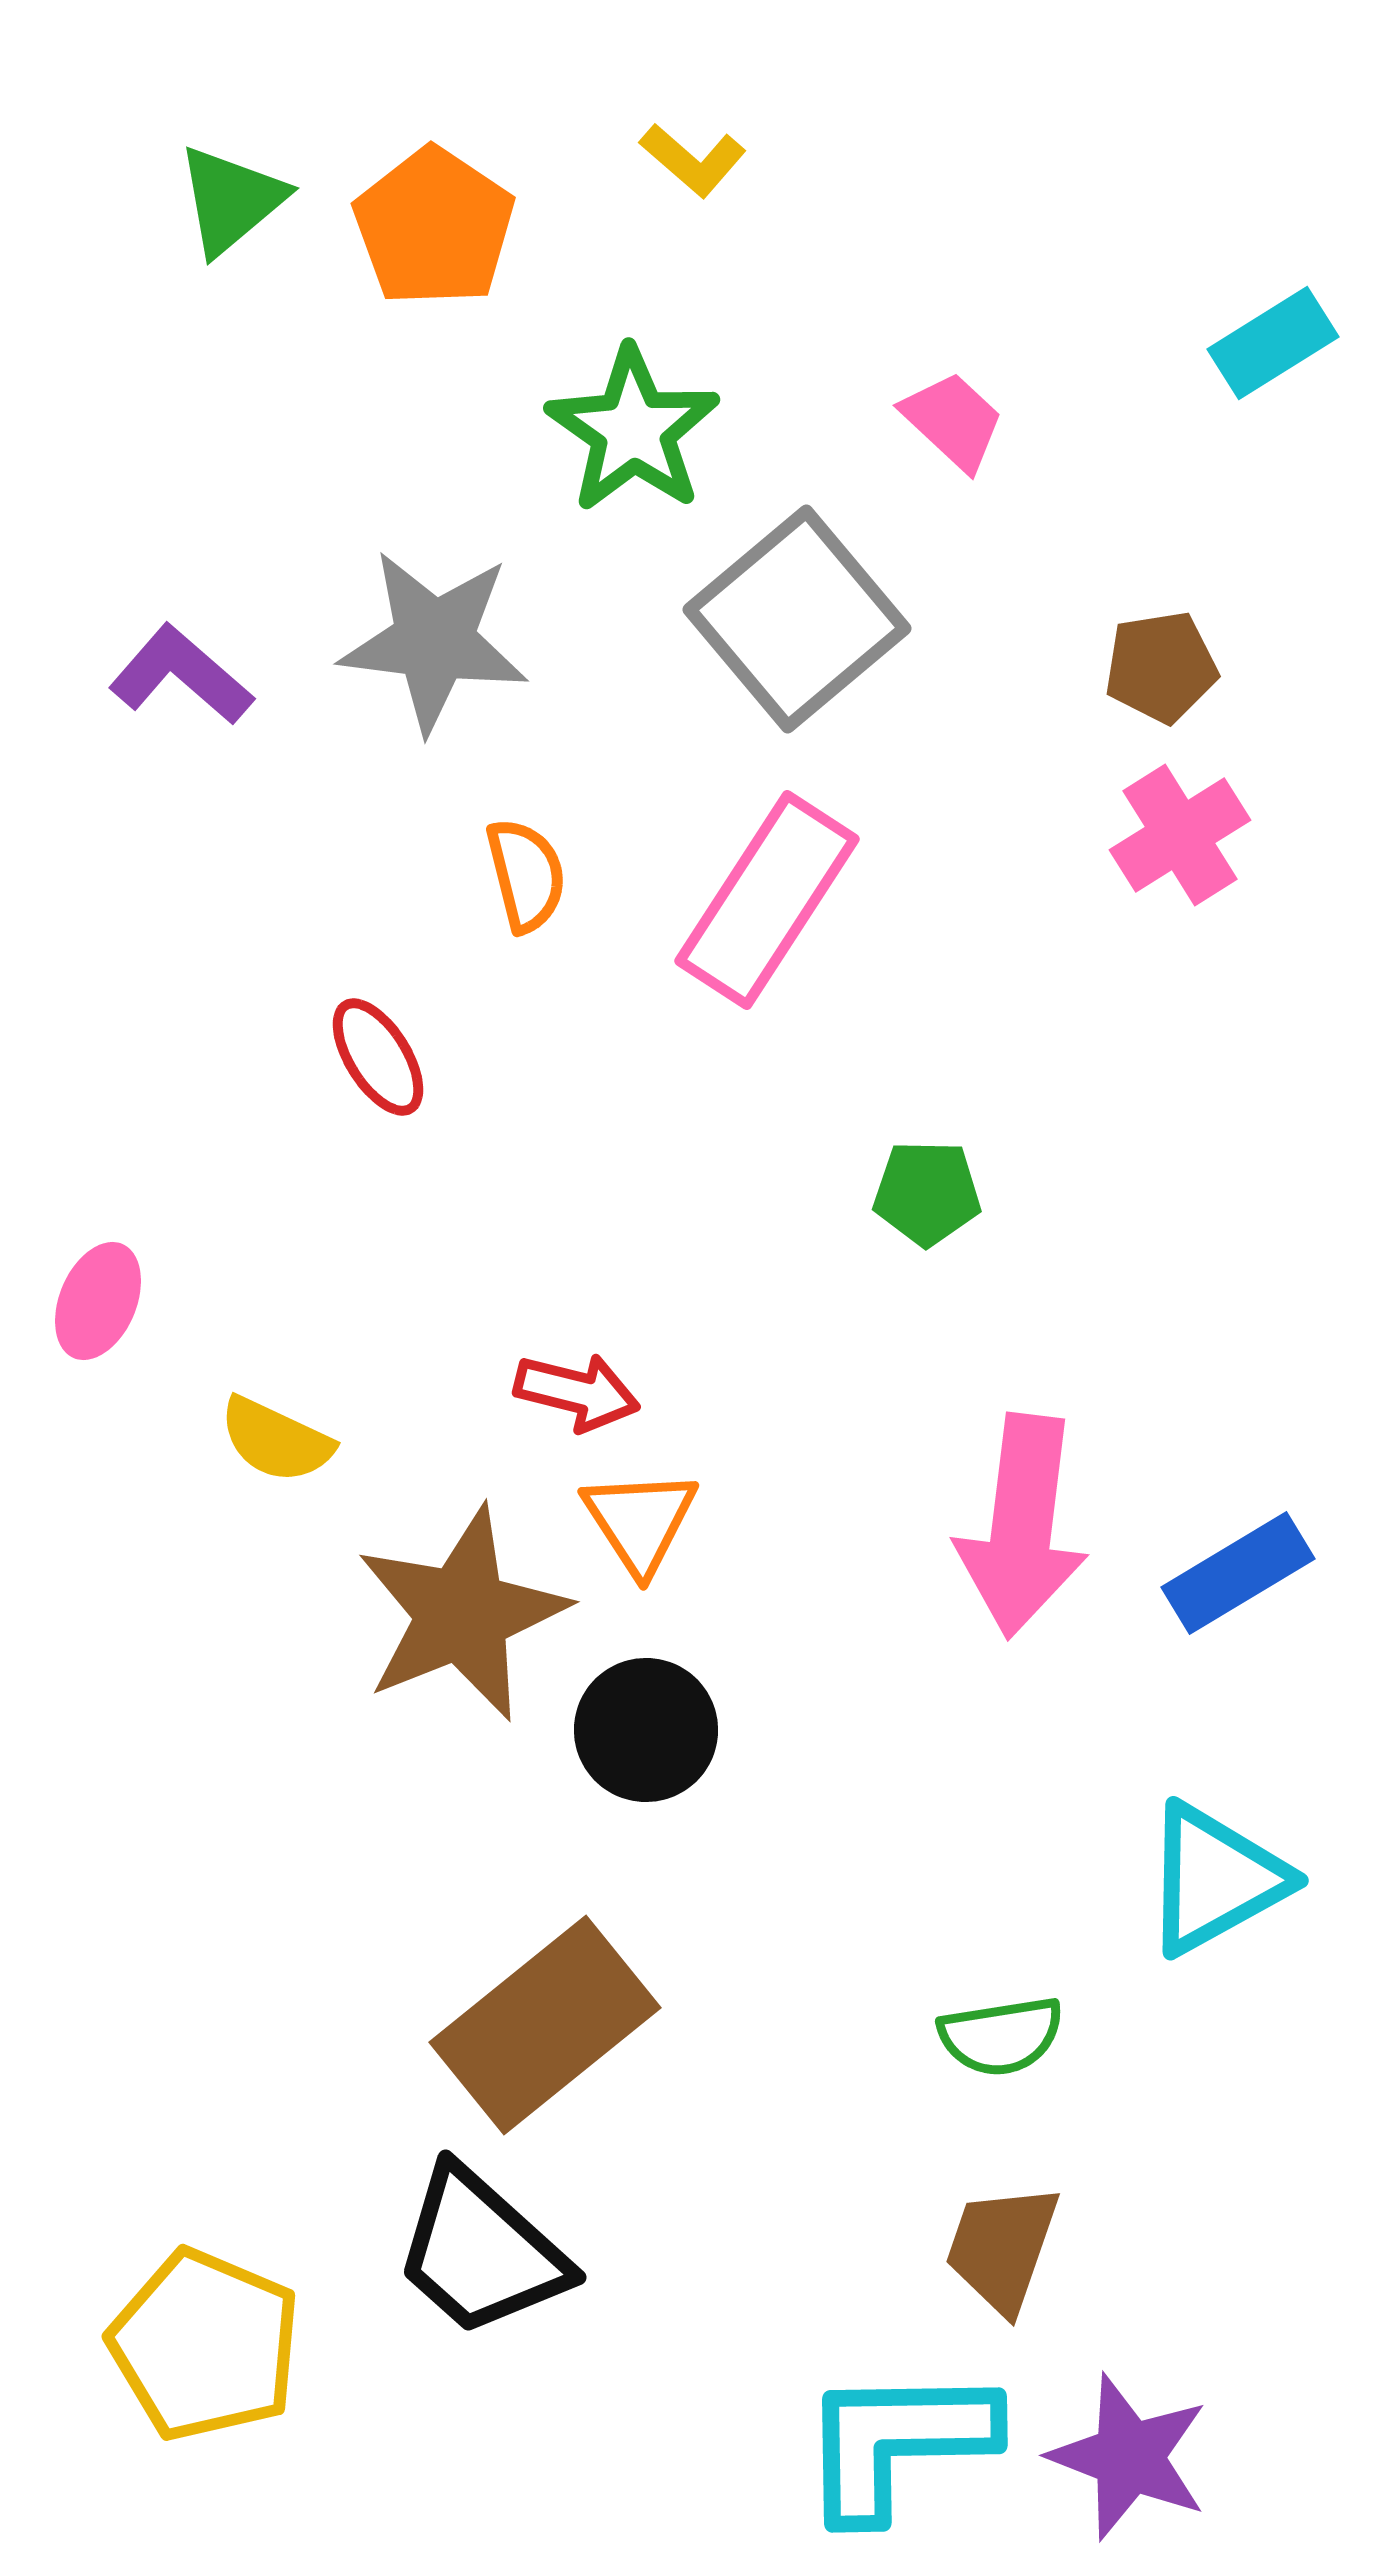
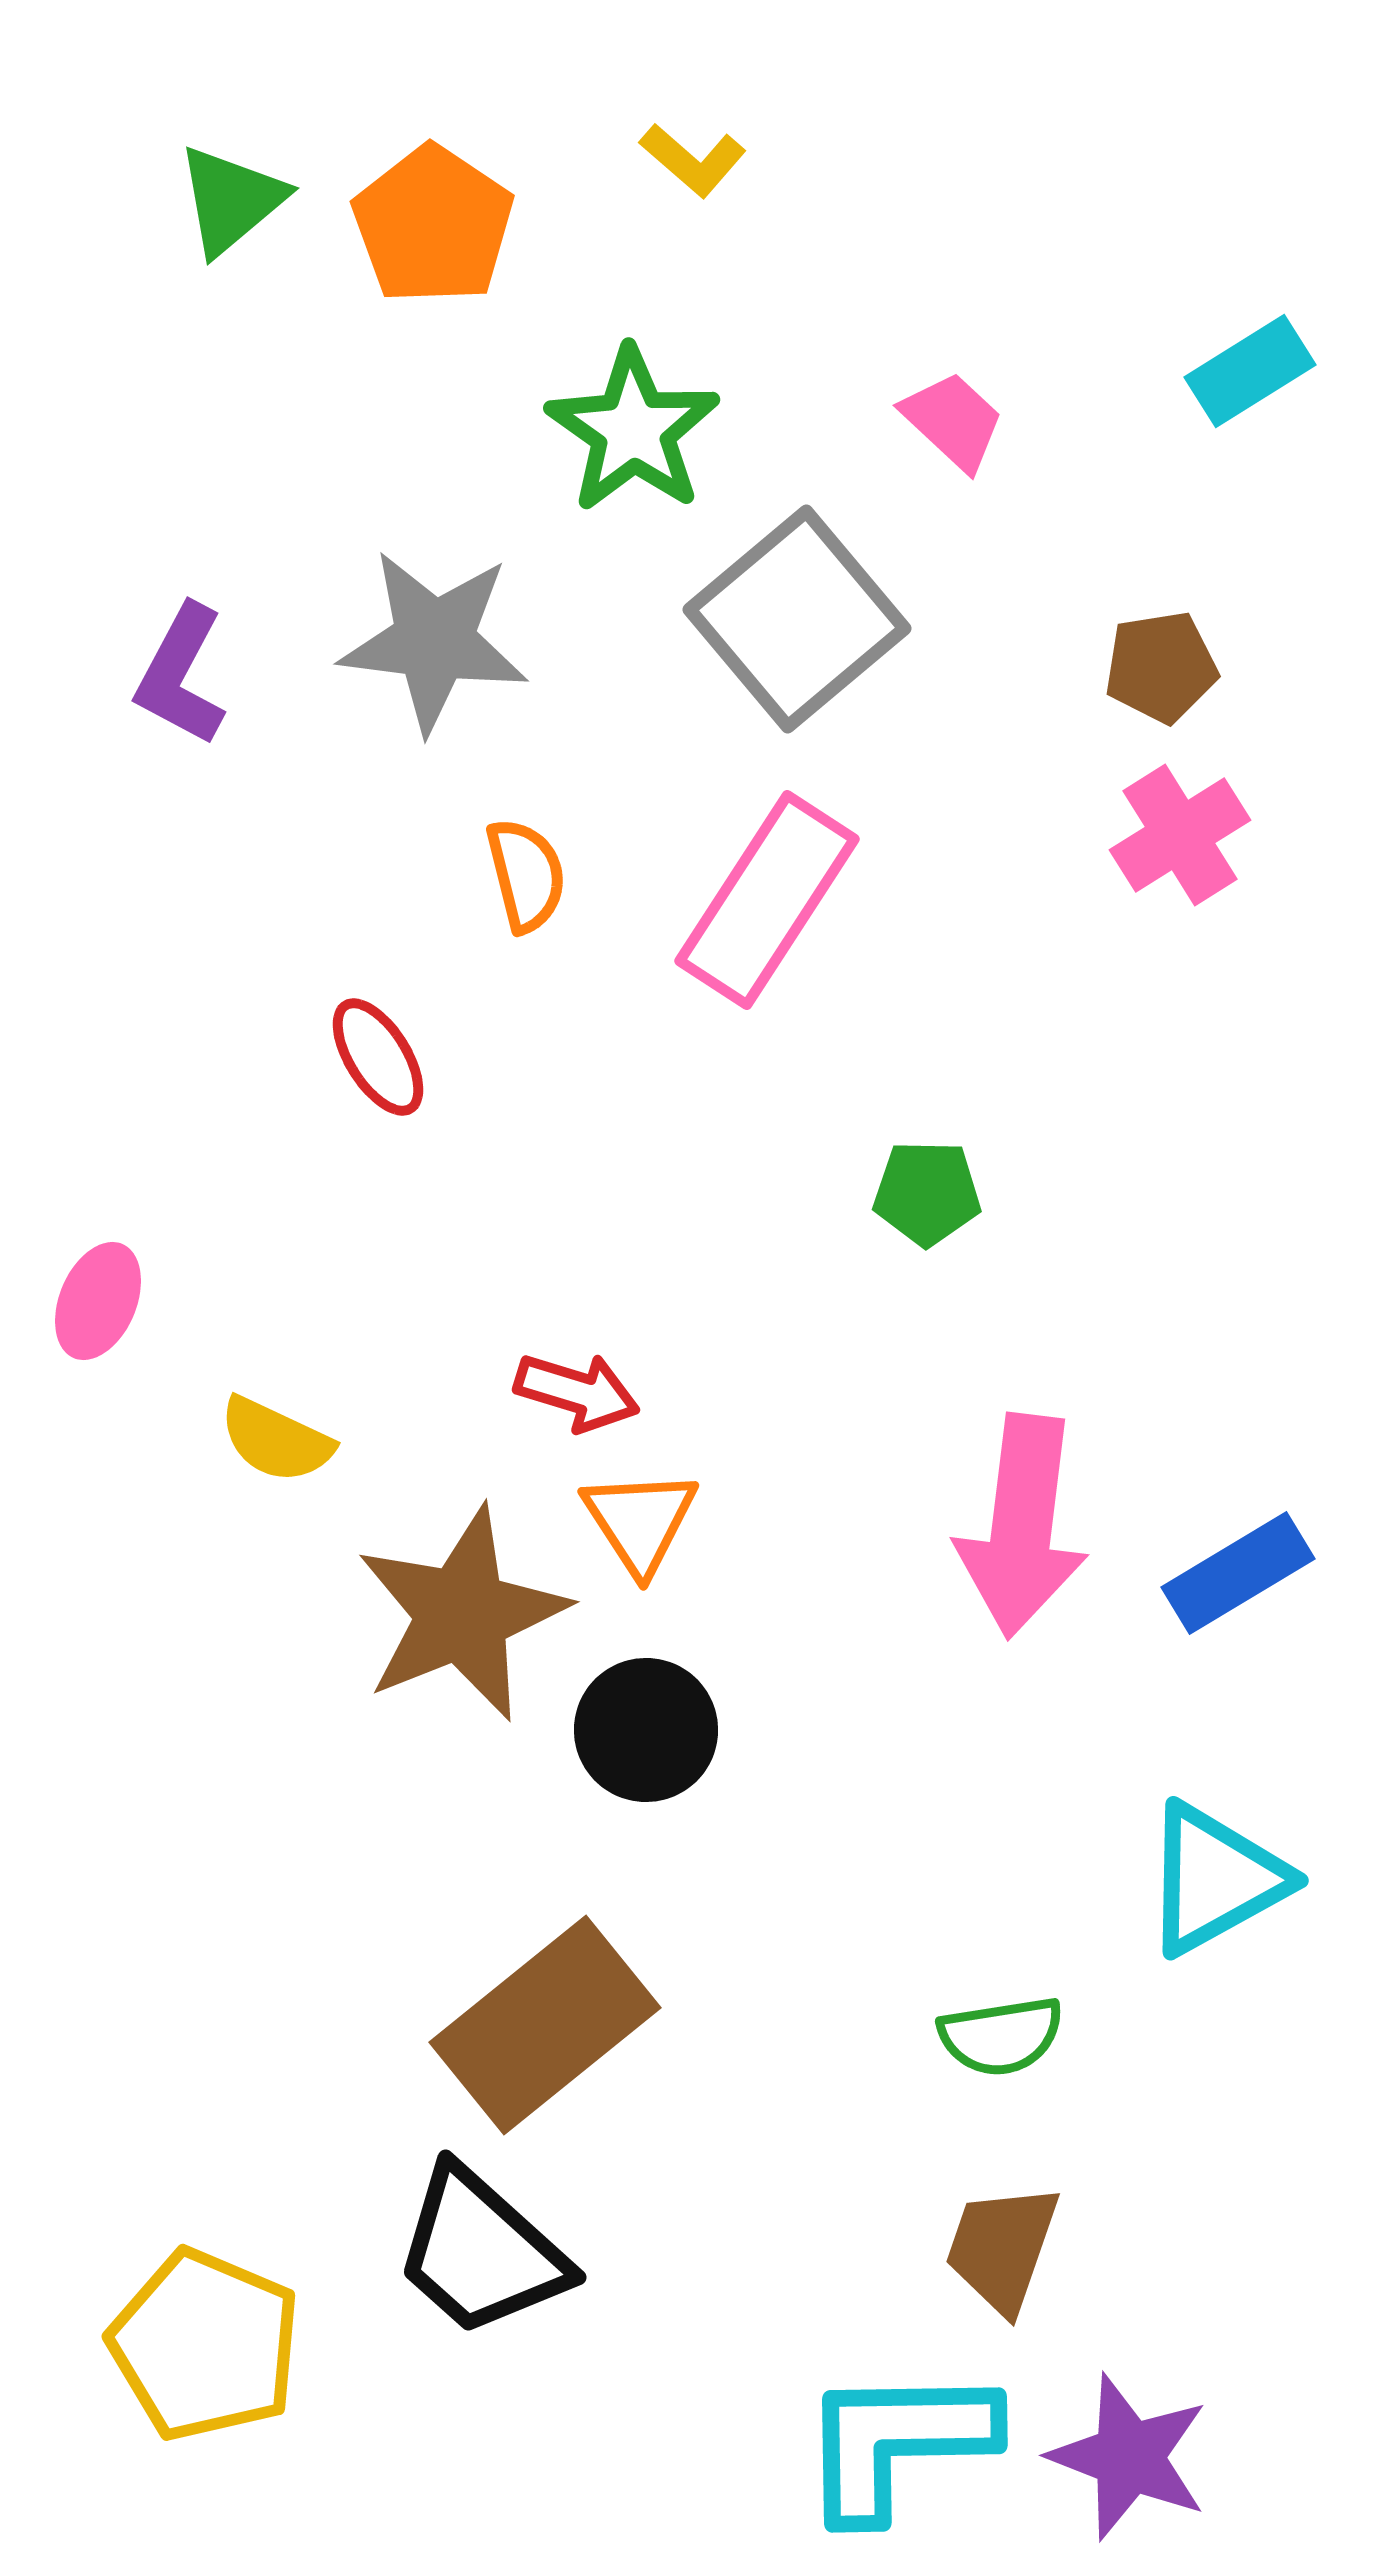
orange pentagon: moved 1 px left, 2 px up
cyan rectangle: moved 23 px left, 28 px down
purple L-shape: rotated 103 degrees counterclockwise
red arrow: rotated 3 degrees clockwise
